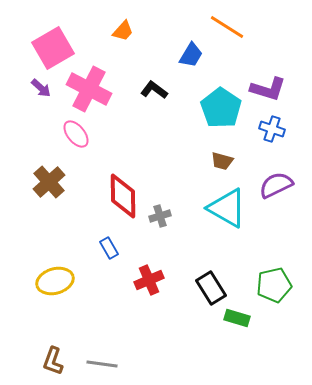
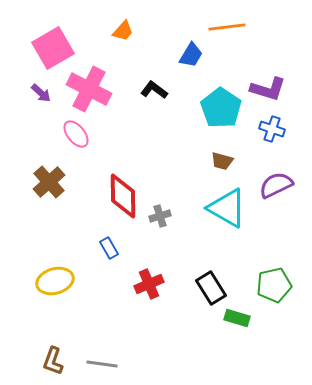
orange line: rotated 39 degrees counterclockwise
purple arrow: moved 5 px down
red cross: moved 4 px down
